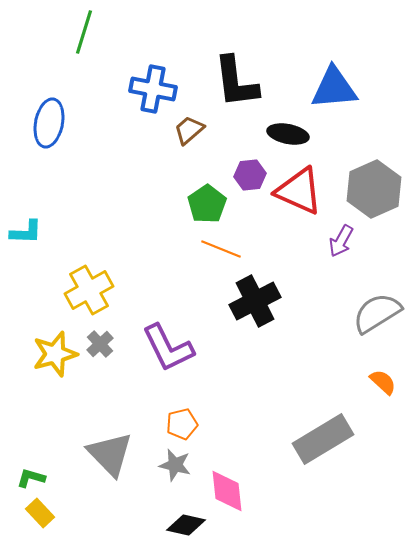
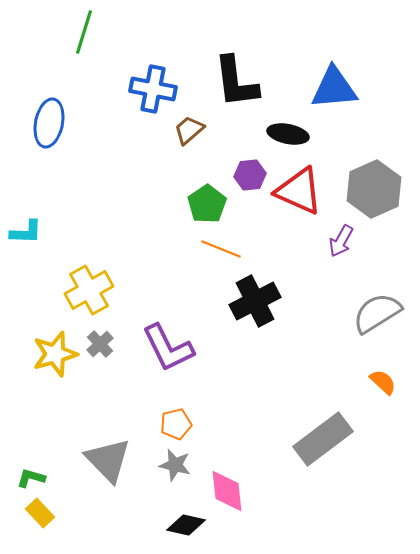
orange pentagon: moved 6 px left
gray rectangle: rotated 6 degrees counterclockwise
gray triangle: moved 2 px left, 6 px down
